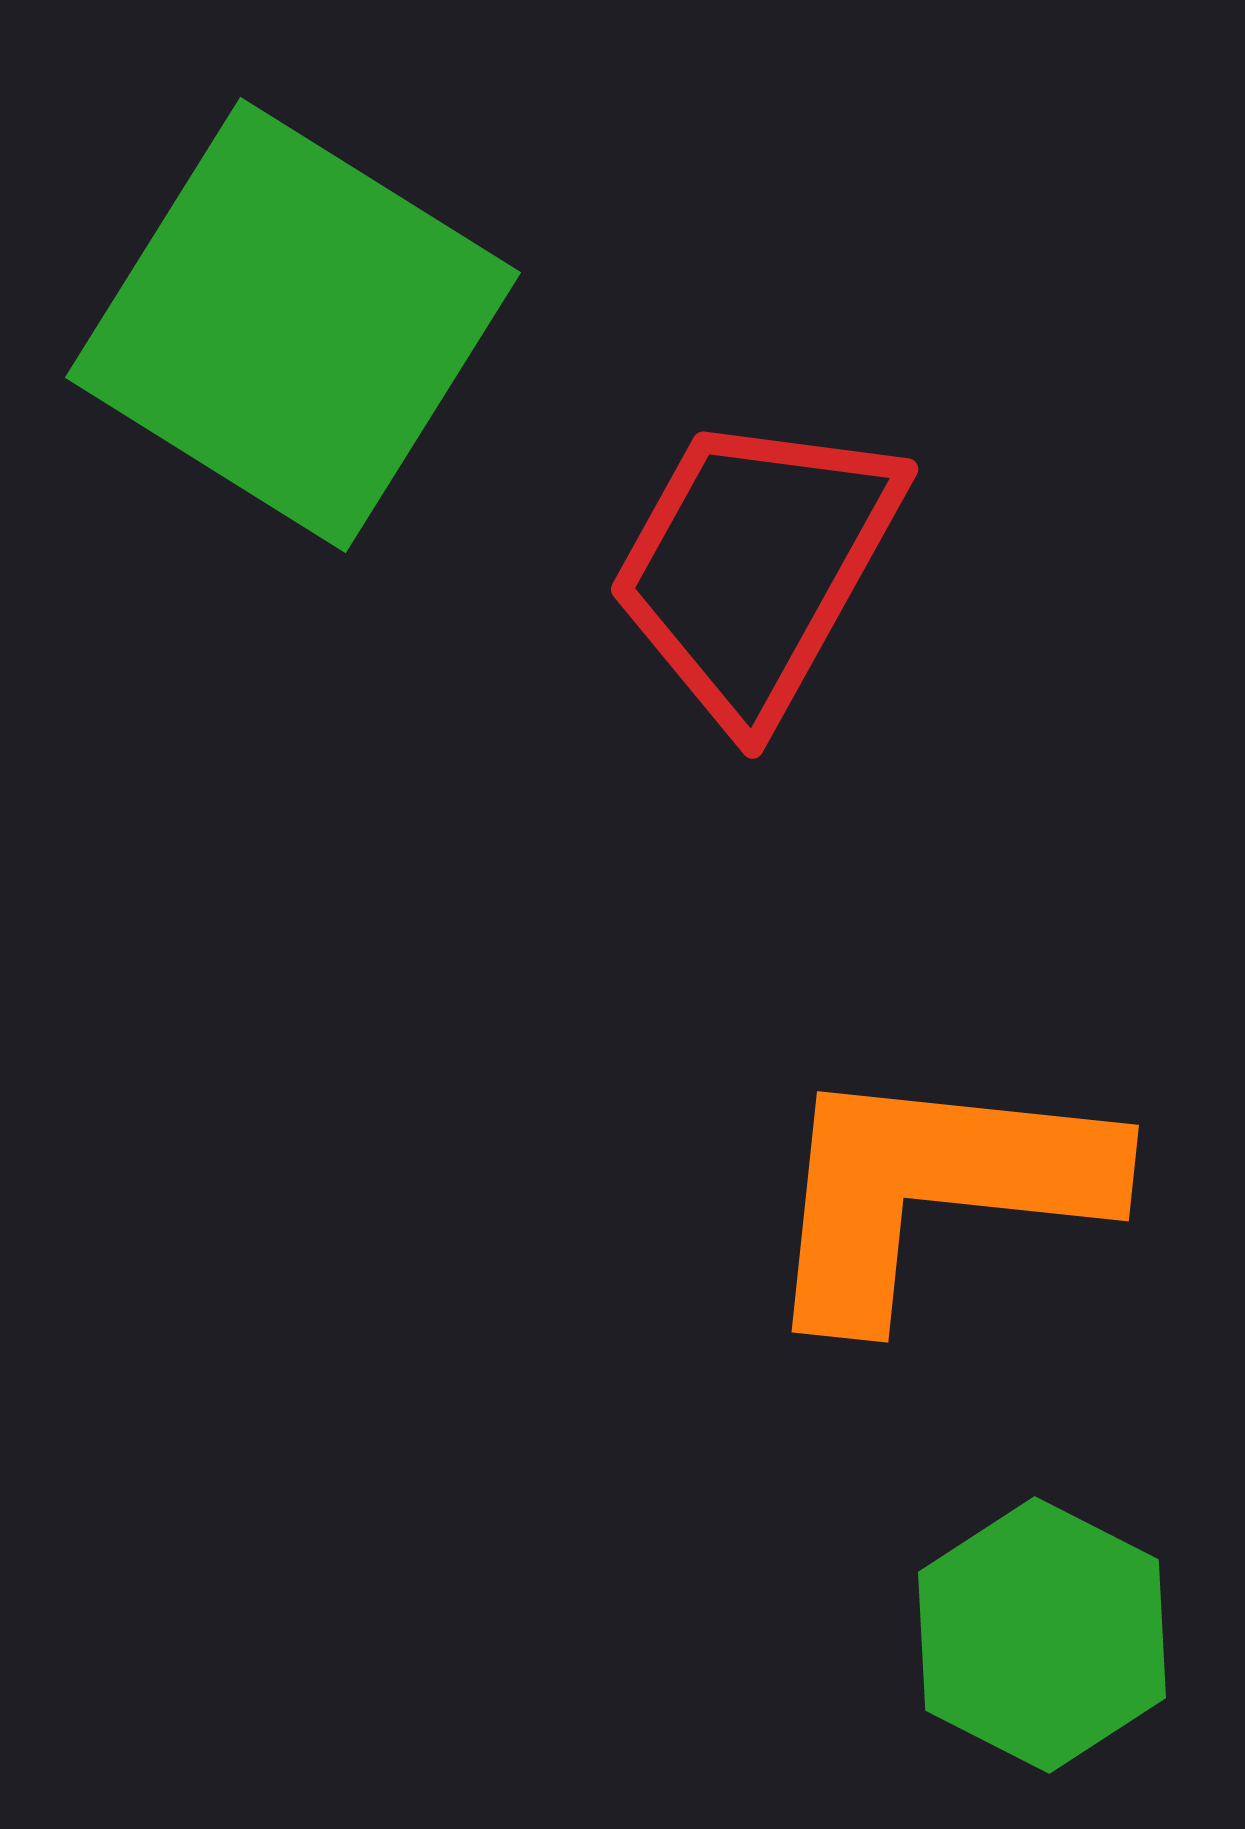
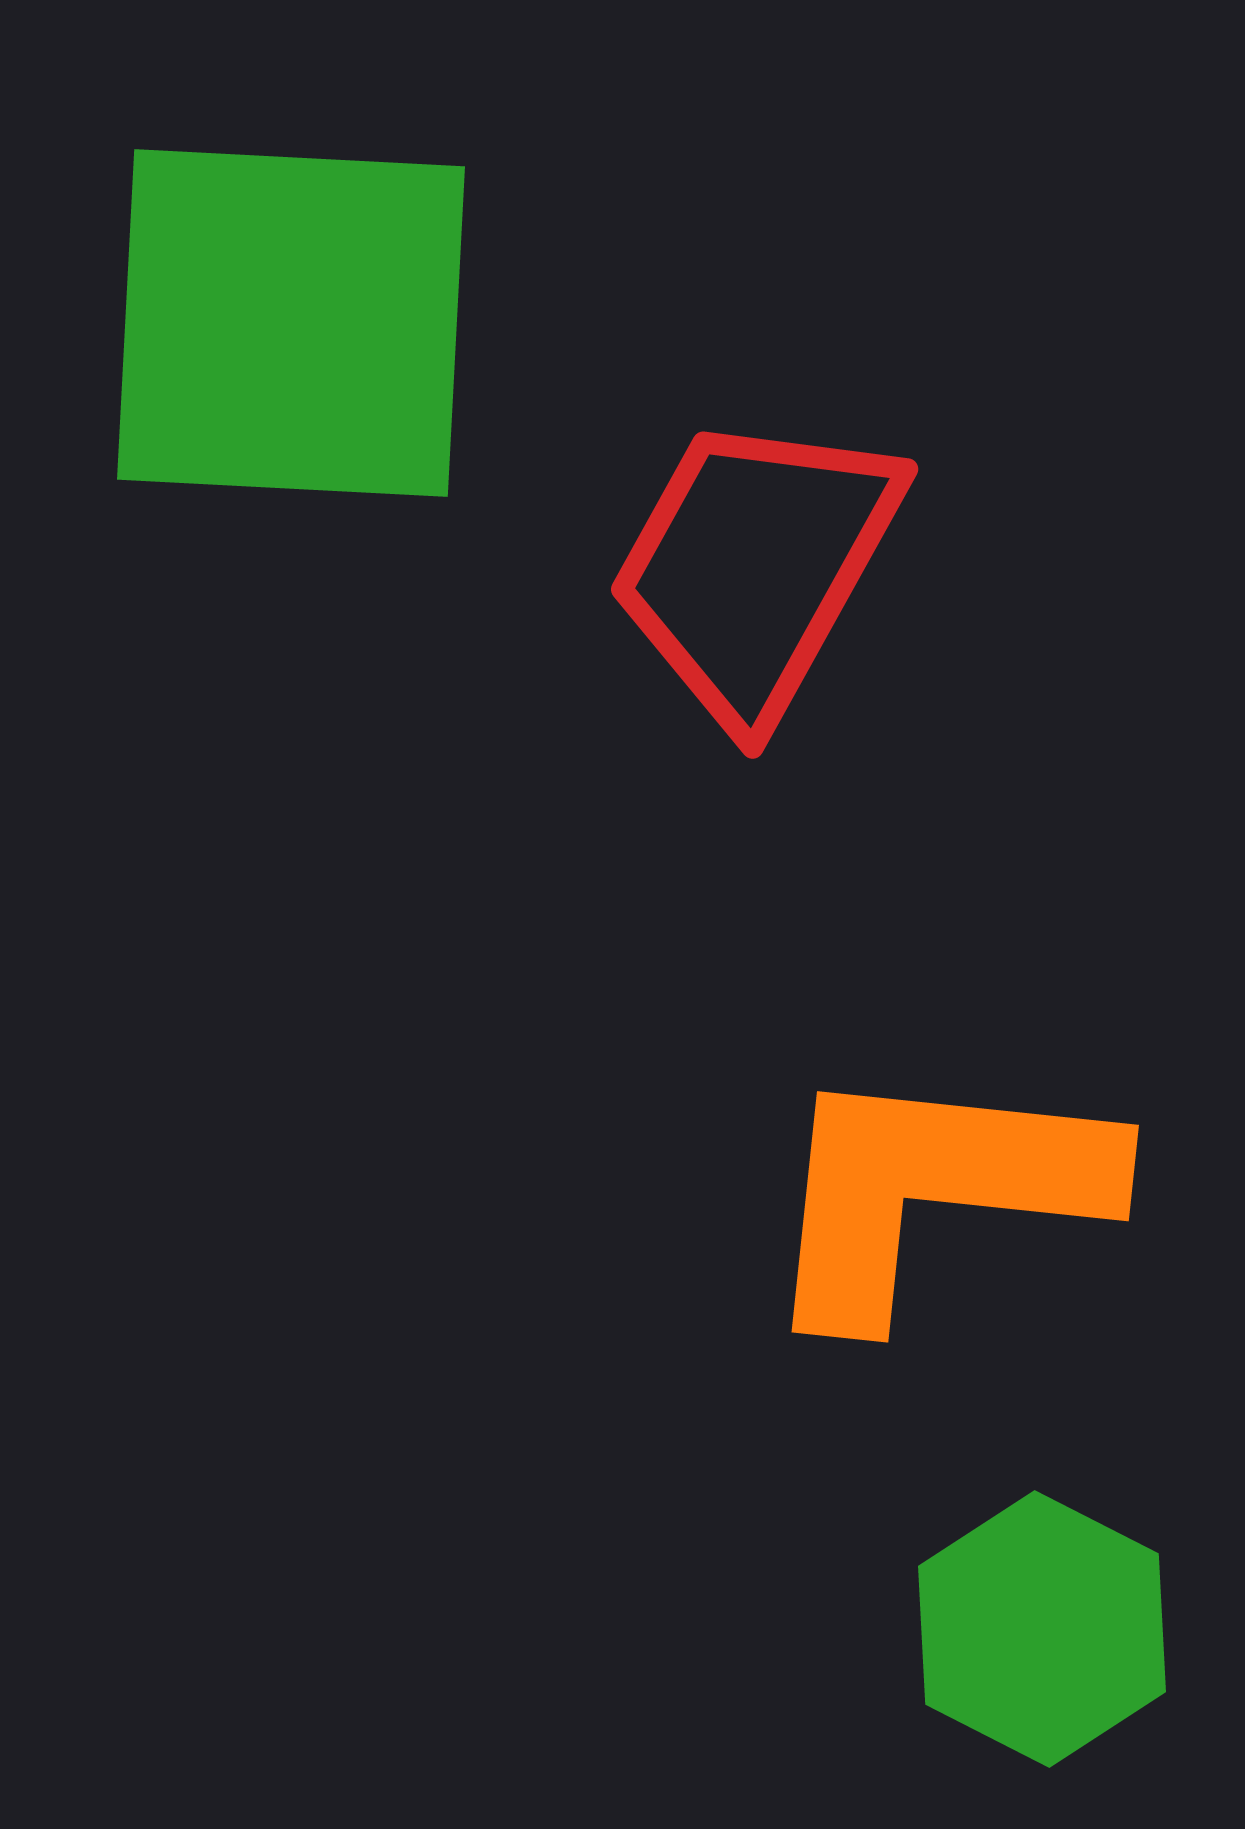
green square: moved 2 px left, 2 px up; rotated 29 degrees counterclockwise
green hexagon: moved 6 px up
